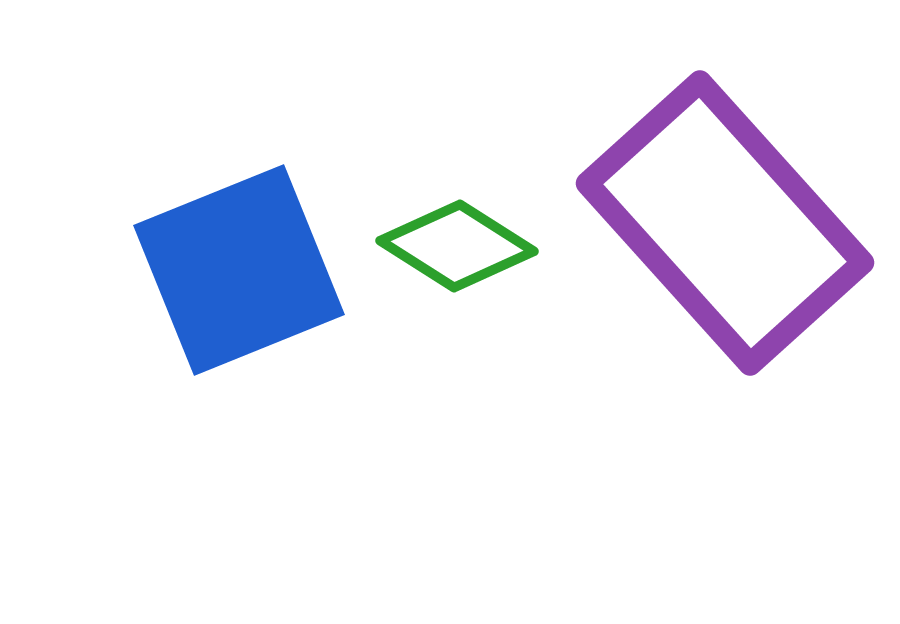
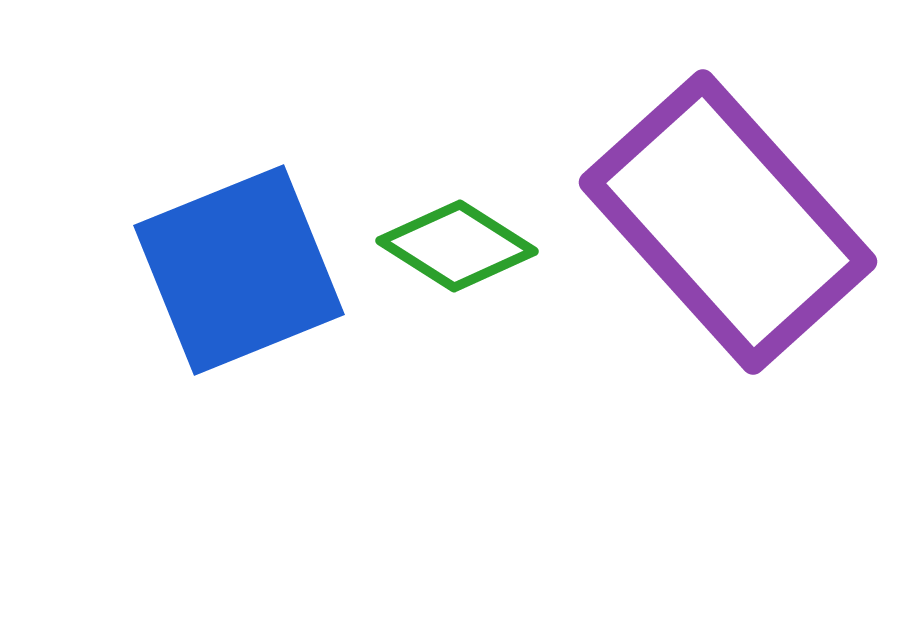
purple rectangle: moved 3 px right, 1 px up
